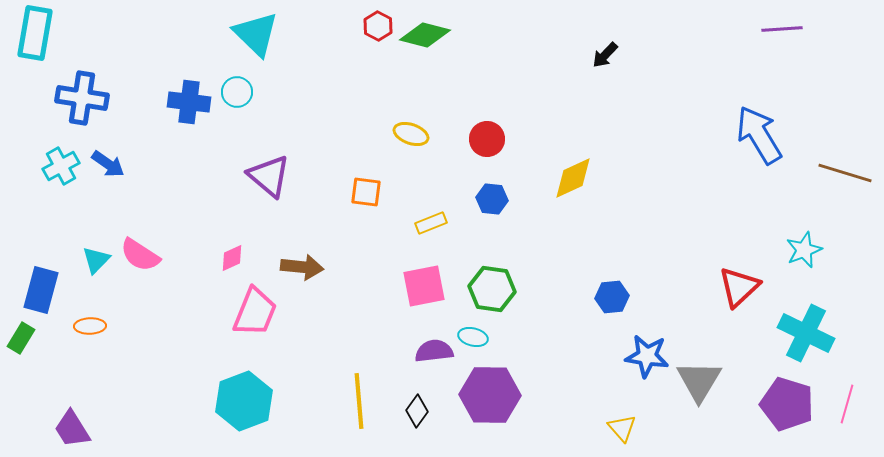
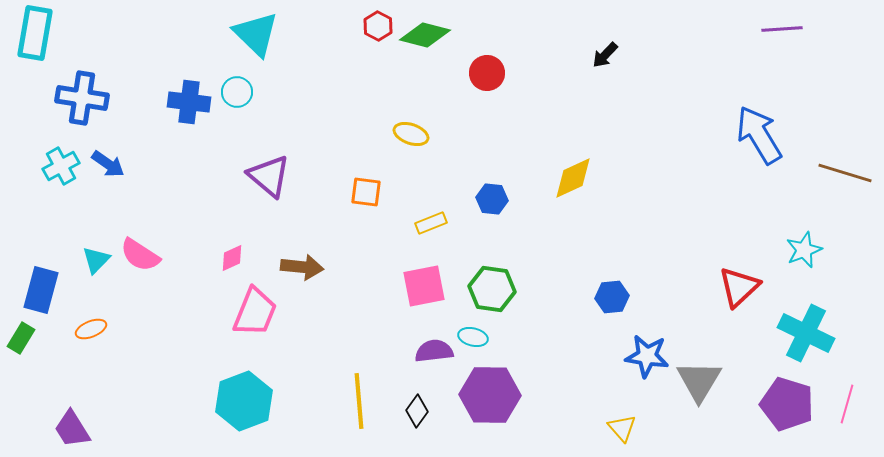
red circle at (487, 139): moved 66 px up
orange ellipse at (90, 326): moved 1 px right, 3 px down; rotated 20 degrees counterclockwise
